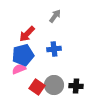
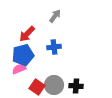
blue cross: moved 2 px up
